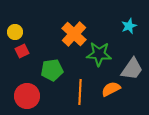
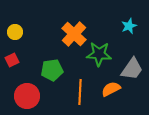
red square: moved 10 px left, 9 px down
